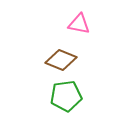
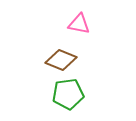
green pentagon: moved 2 px right, 2 px up
